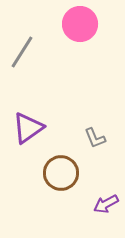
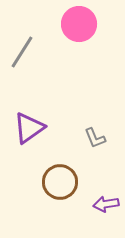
pink circle: moved 1 px left
purple triangle: moved 1 px right
brown circle: moved 1 px left, 9 px down
purple arrow: rotated 20 degrees clockwise
